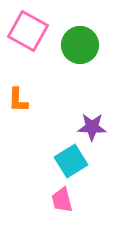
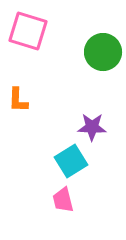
pink square: rotated 12 degrees counterclockwise
green circle: moved 23 px right, 7 px down
pink trapezoid: moved 1 px right
